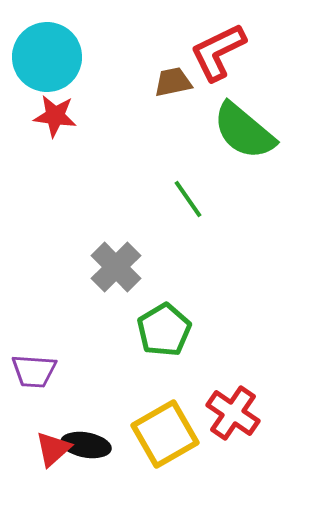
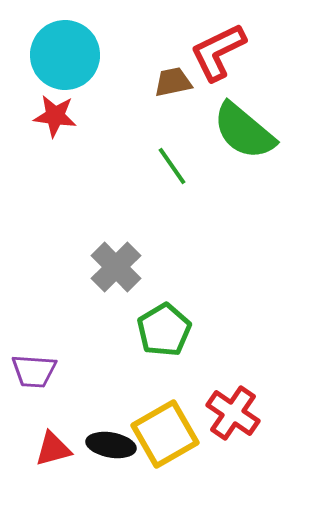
cyan circle: moved 18 px right, 2 px up
green line: moved 16 px left, 33 px up
black ellipse: moved 25 px right
red triangle: rotated 27 degrees clockwise
